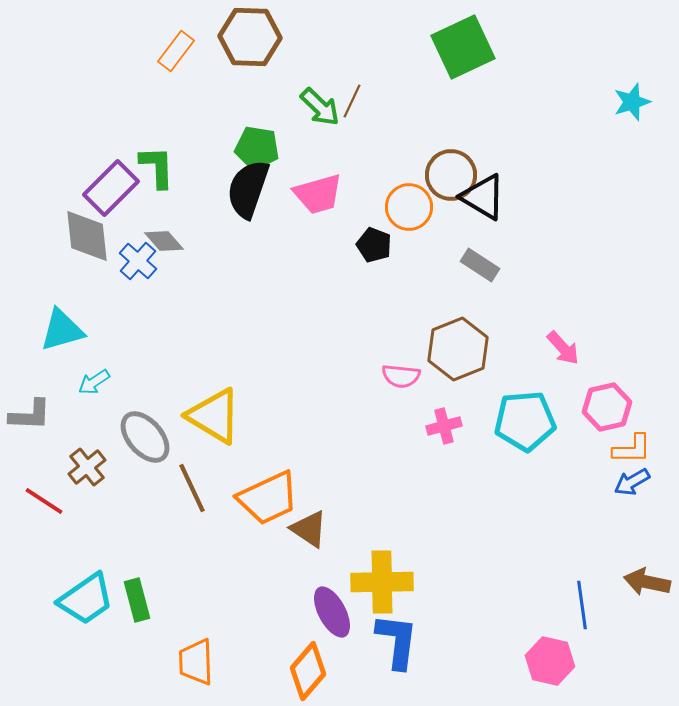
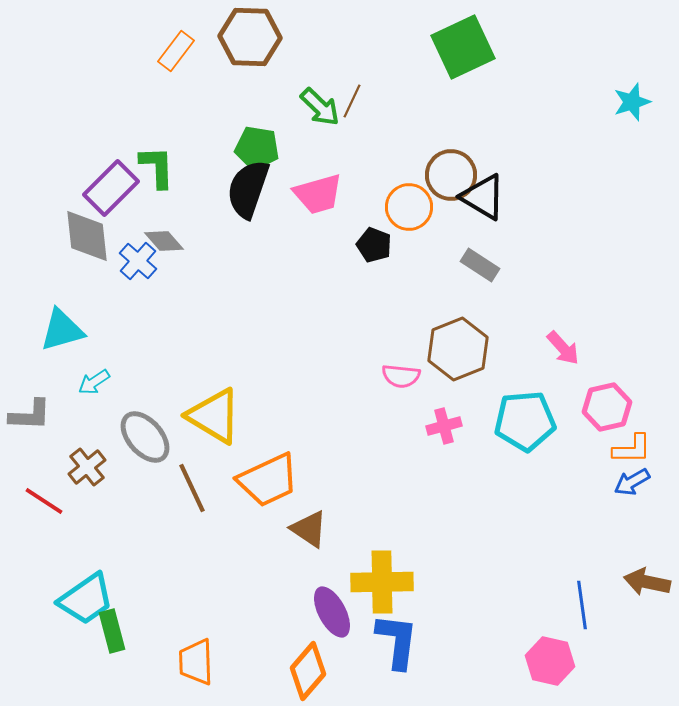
orange trapezoid at (268, 498): moved 18 px up
green rectangle at (137, 600): moved 25 px left, 31 px down
